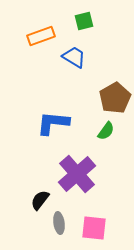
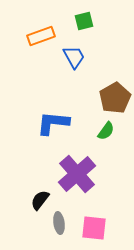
blue trapezoid: rotated 30 degrees clockwise
